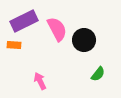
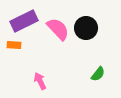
pink semicircle: moved 1 px right; rotated 15 degrees counterclockwise
black circle: moved 2 px right, 12 px up
